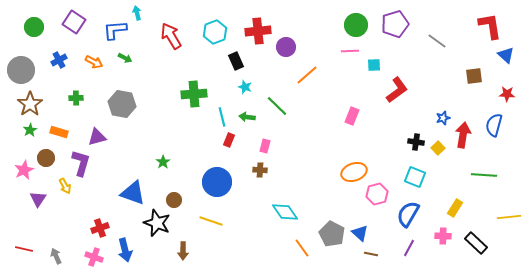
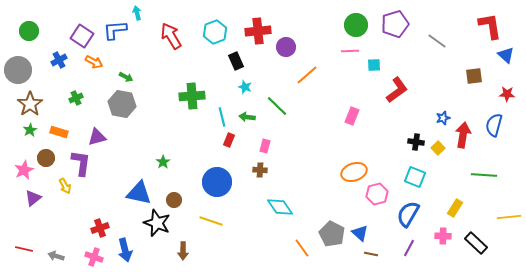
purple square at (74, 22): moved 8 px right, 14 px down
green circle at (34, 27): moved 5 px left, 4 px down
green arrow at (125, 58): moved 1 px right, 19 px down
gray circle at (21, 70): moved 3 px left
green cross at (194, 94): moved 2 px left, 2 px down
green cross at (76, 98): rotated 24 degrees counterclockwise
purple L-shape at (81, 163): rotated 8 degrees counterclockwise
blue triangle at (133, 193): moved 6 px right; rotated 8 degrees counterclockwise
purple triangle at (38, 199): moved 5 px left, 1 px up; rotated 18 degrees clockwise
cyan diamond at (285, 212): moved 5 px left, 5 px up
gray arrow at (56, 256): rotated 49 degrees counterclockwise
